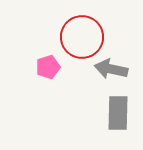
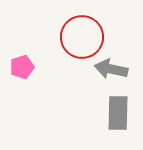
pink pentagon: moved 26 px left
